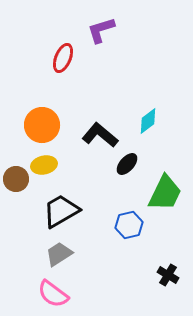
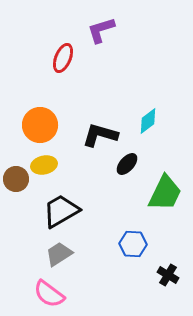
orange circle: moved 2 px left
black L-shape: rotated 24 degrees counterclockwise
blue hexagon: moved 4 px right, 19 px down; rotated 16 degrees clockwise
pink semicircle: moved 4 px left
